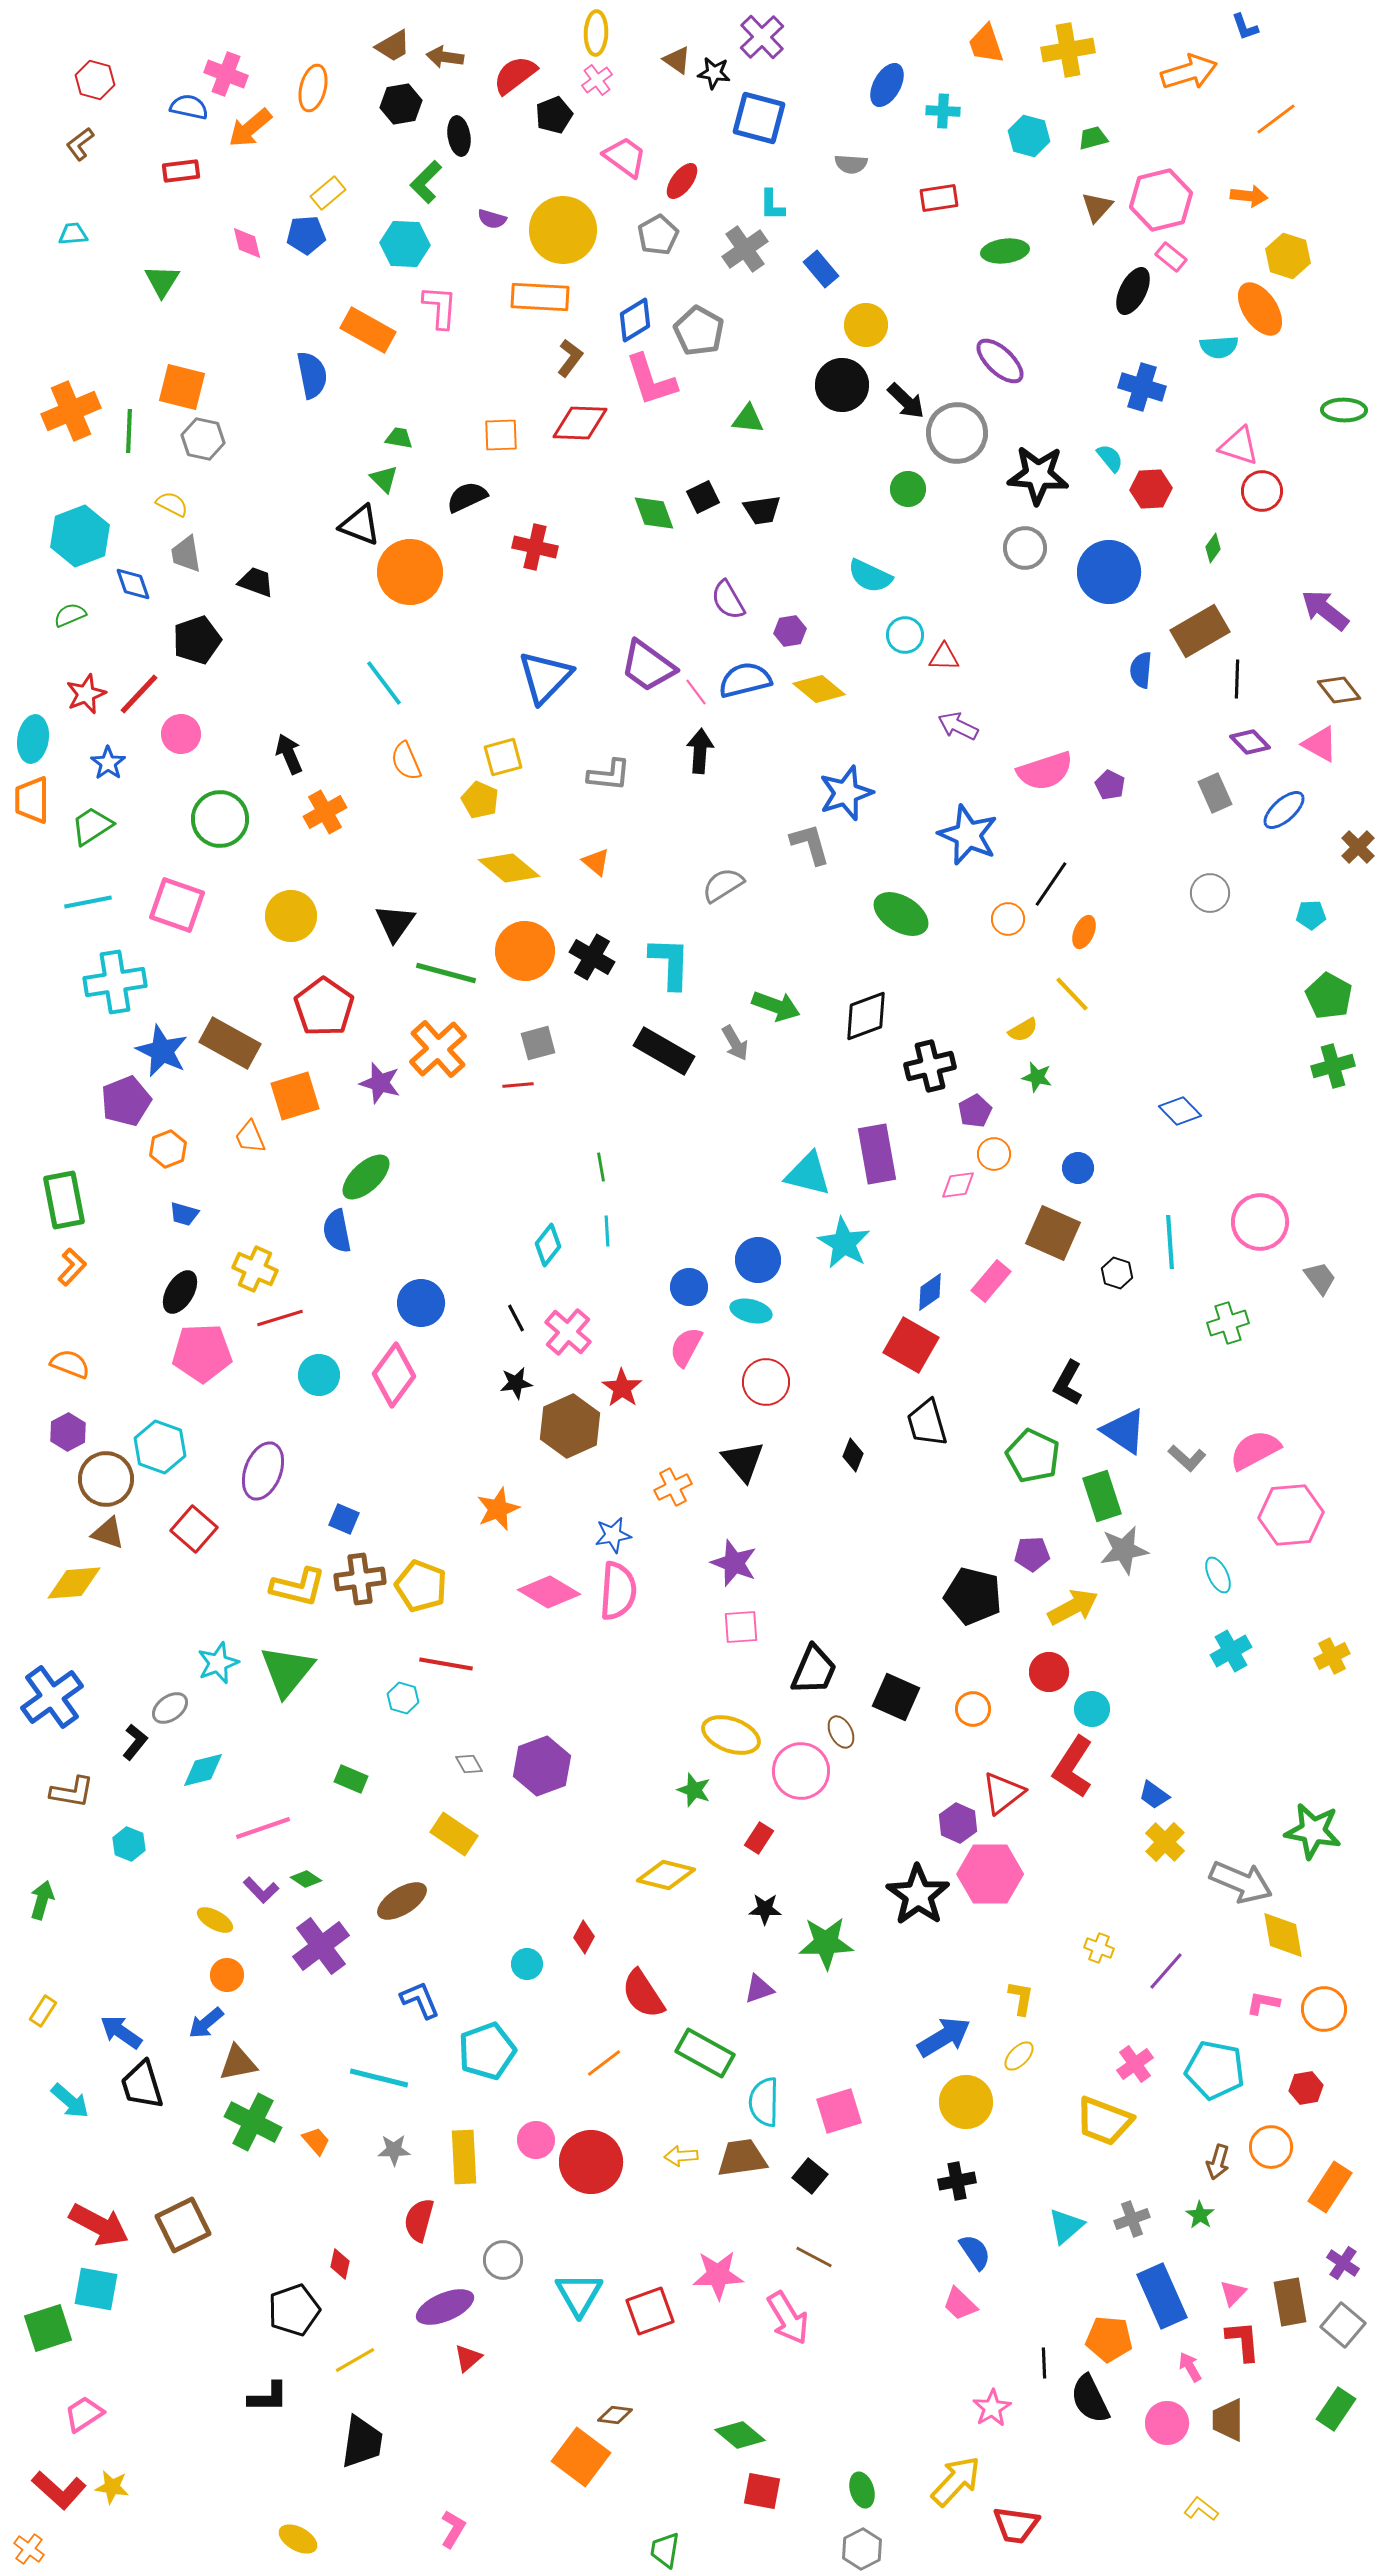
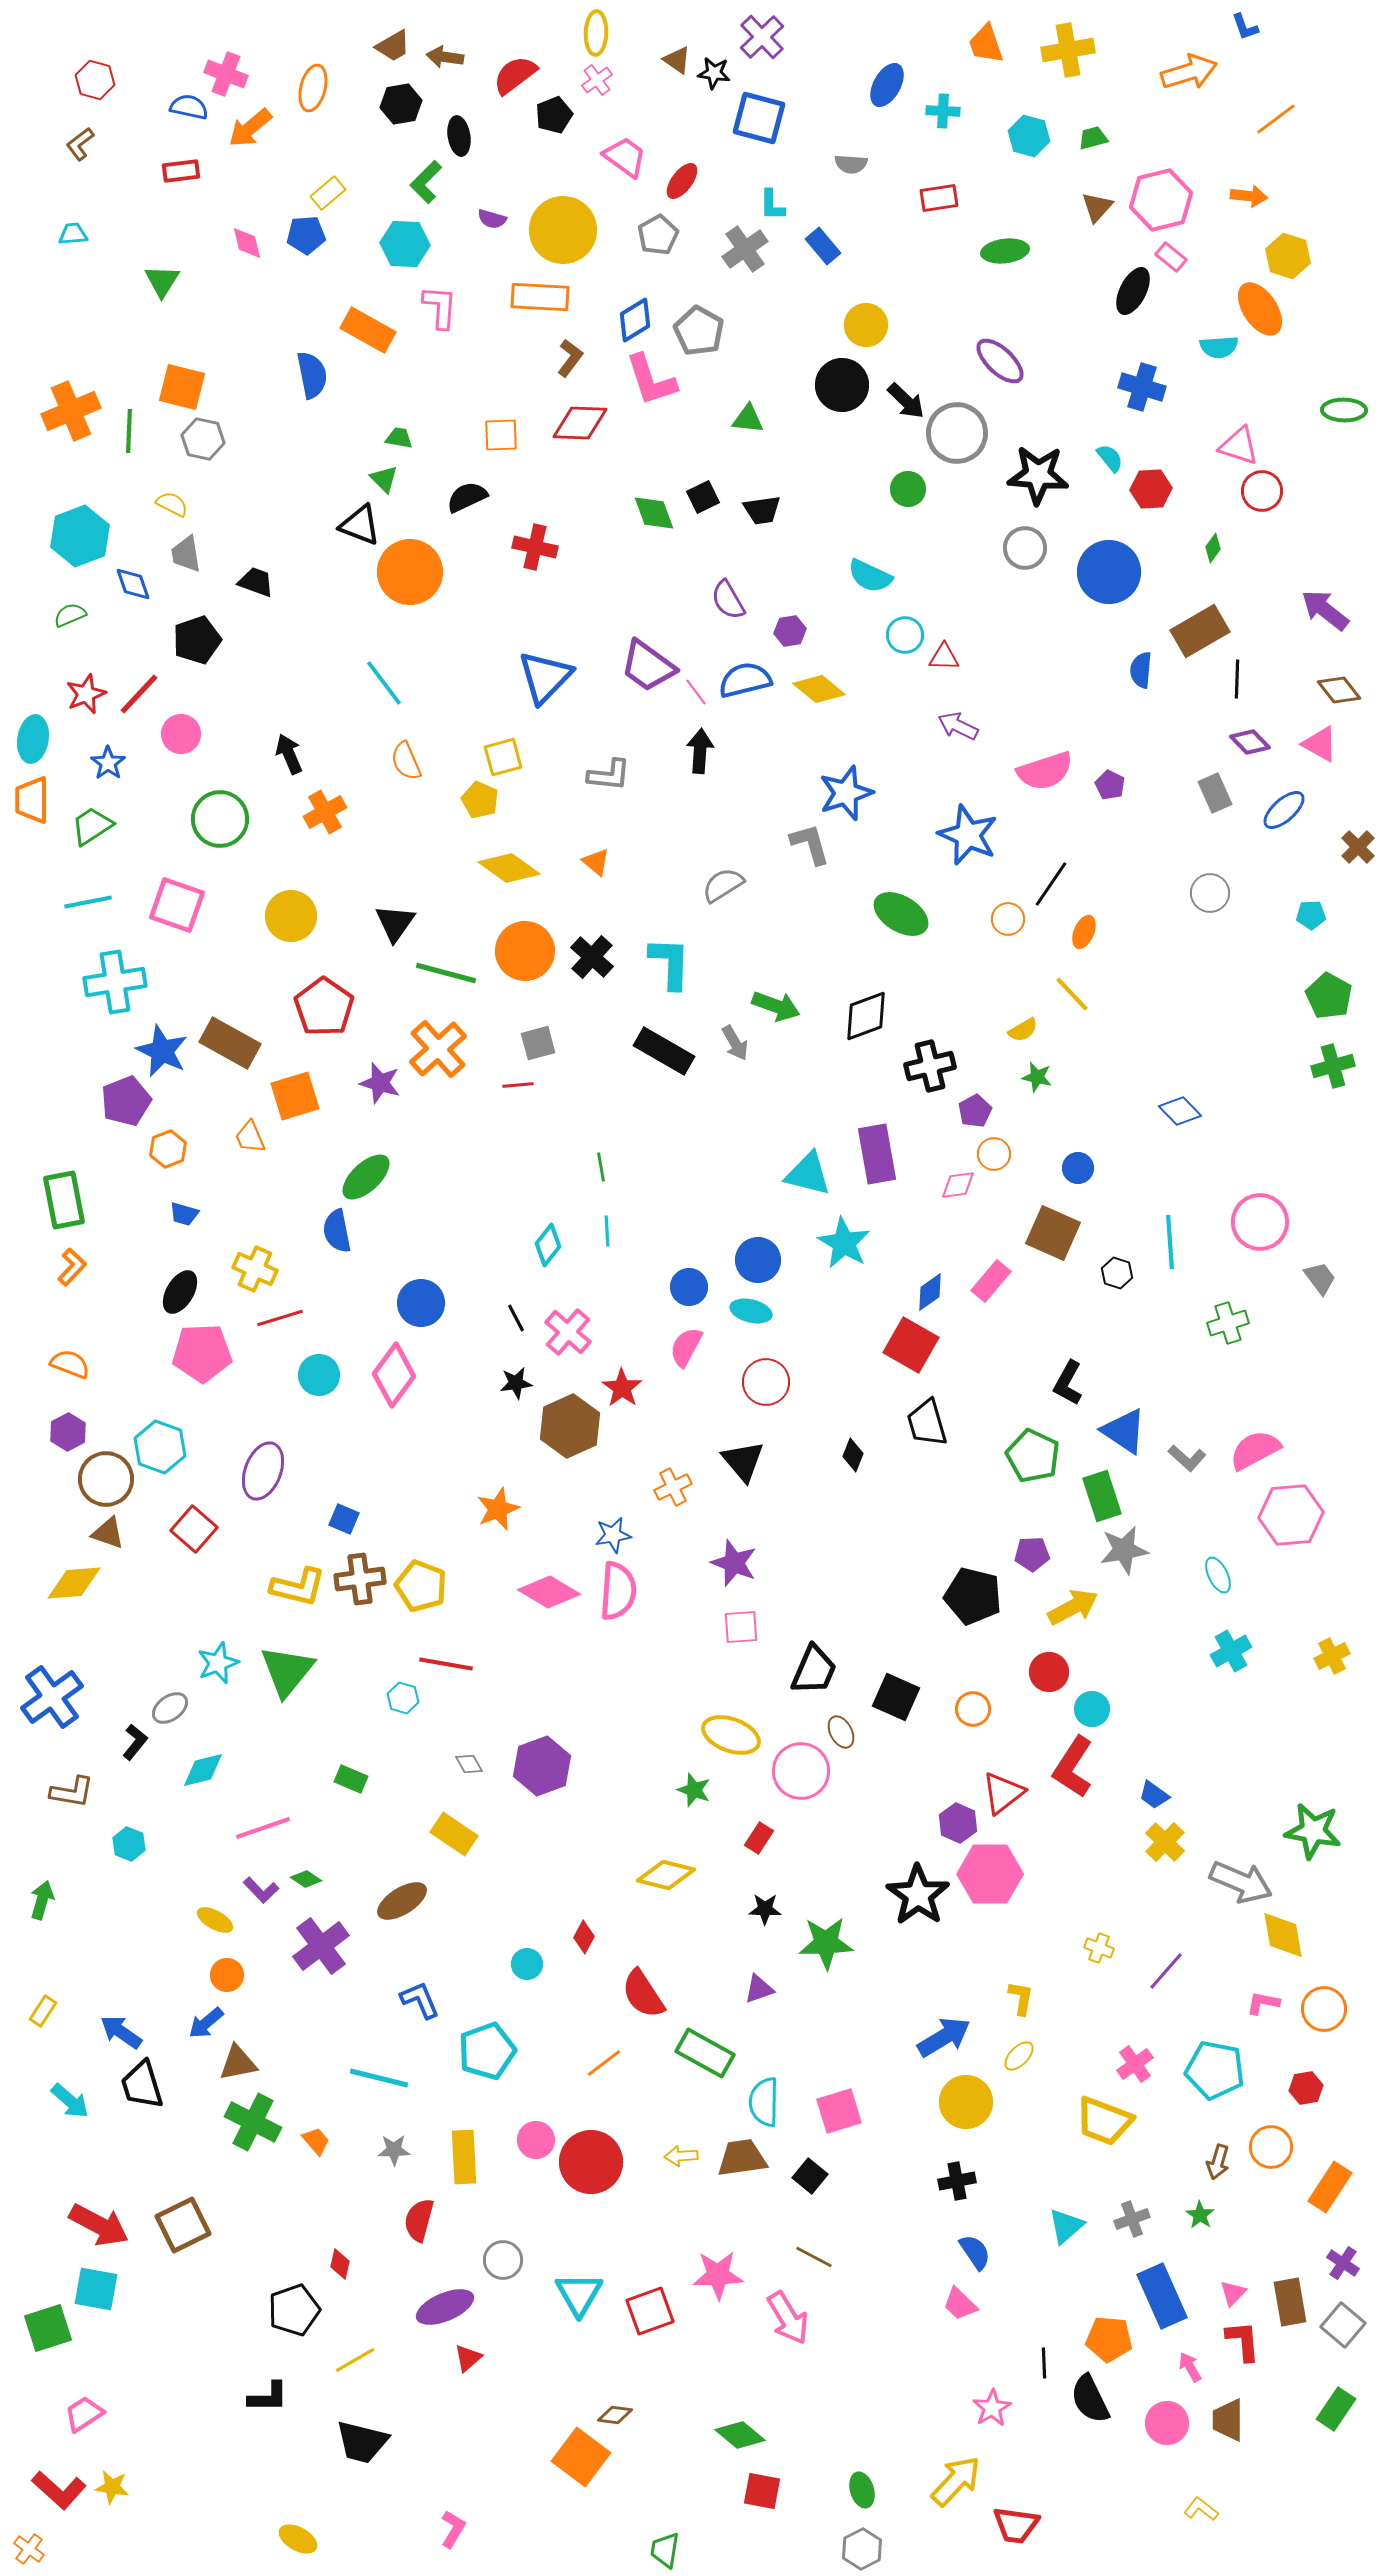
blue rectangle at (821, 269): moved 2 px right, 23 px up
yellow diamond at (509, 868): rotated 4 degrees counterclockwise
black cross at (592, 957): rotated 12 degrees clockwise
black trapezoid at (362, 2442): rotated 96 degrees clockwise
